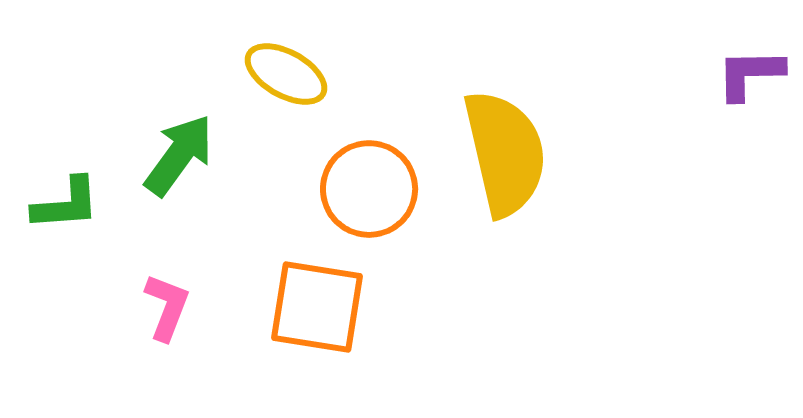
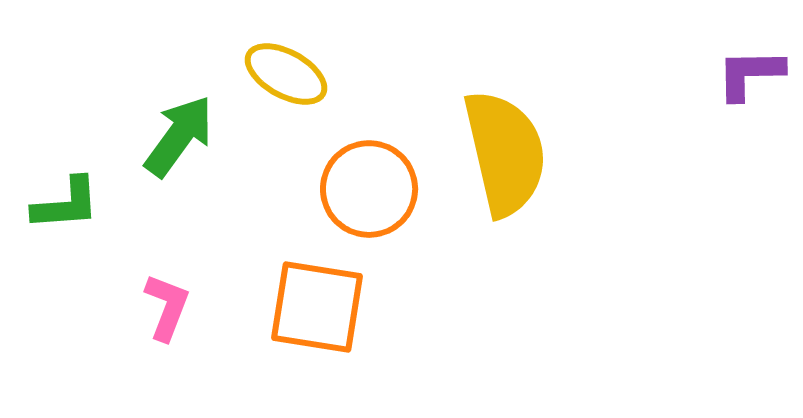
green arrow: moved 19 px up
